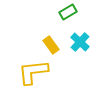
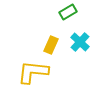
yellow rectangle: rotated 60 degrees clockwise
yellow L-shape: rotated 12 degrees clockwise
